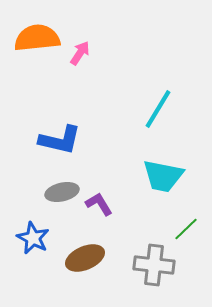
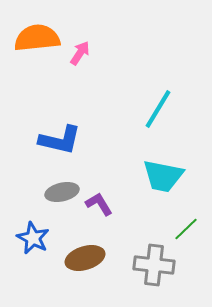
brown ellipse: rotated 6 degrees clockwise
